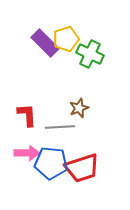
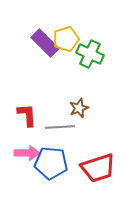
red trapezoid: moved 16 px right
